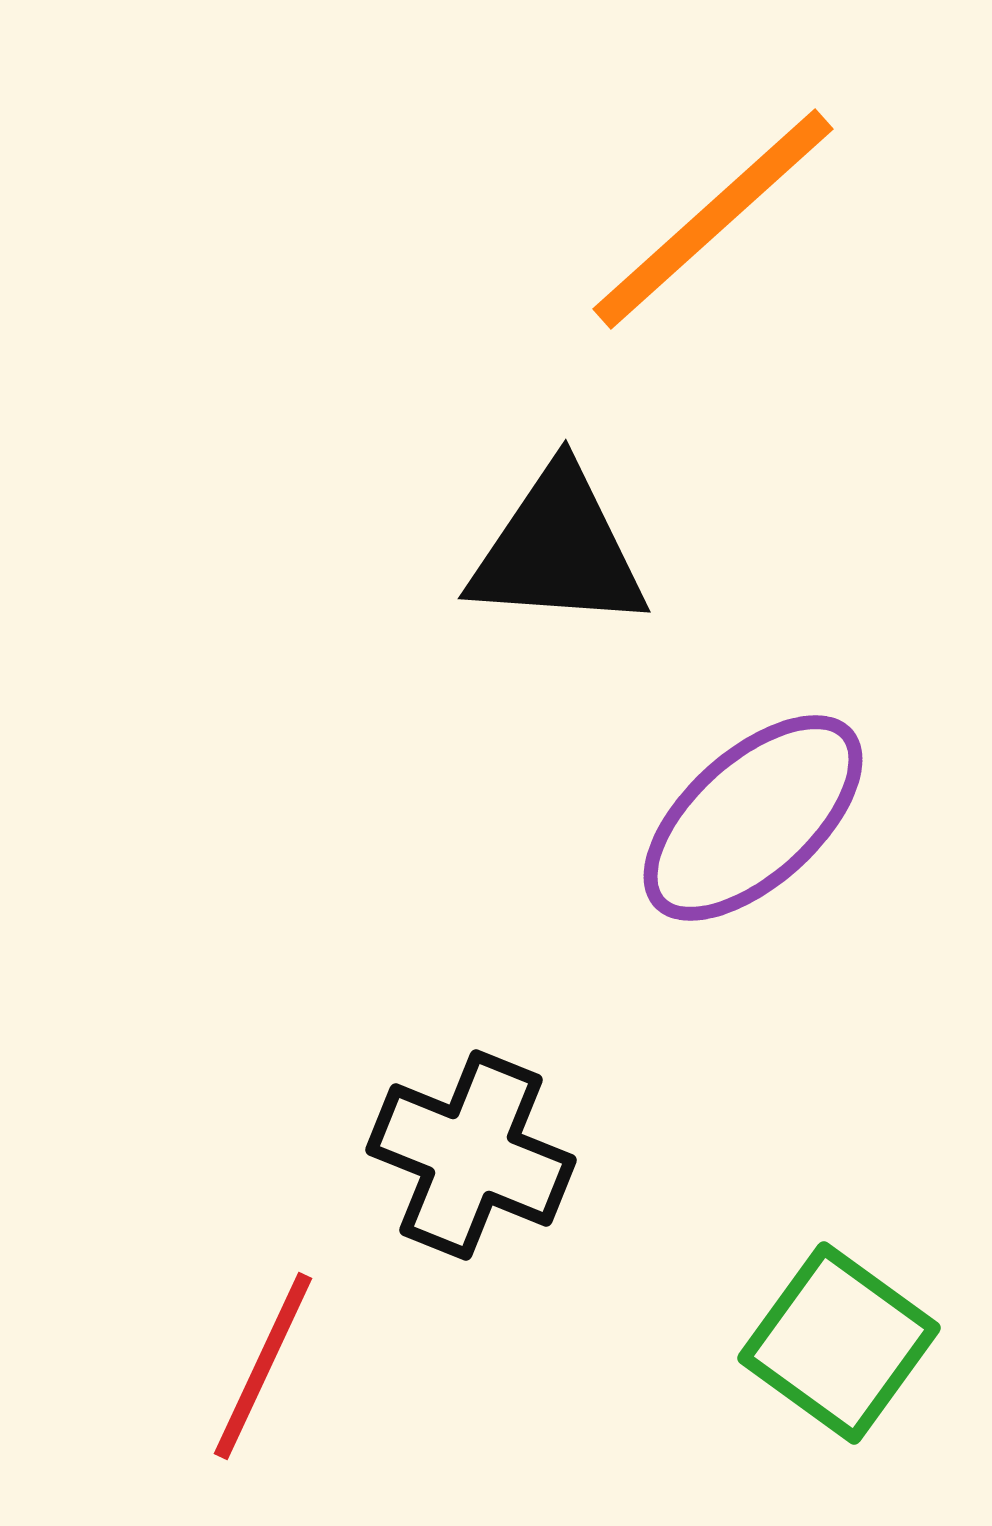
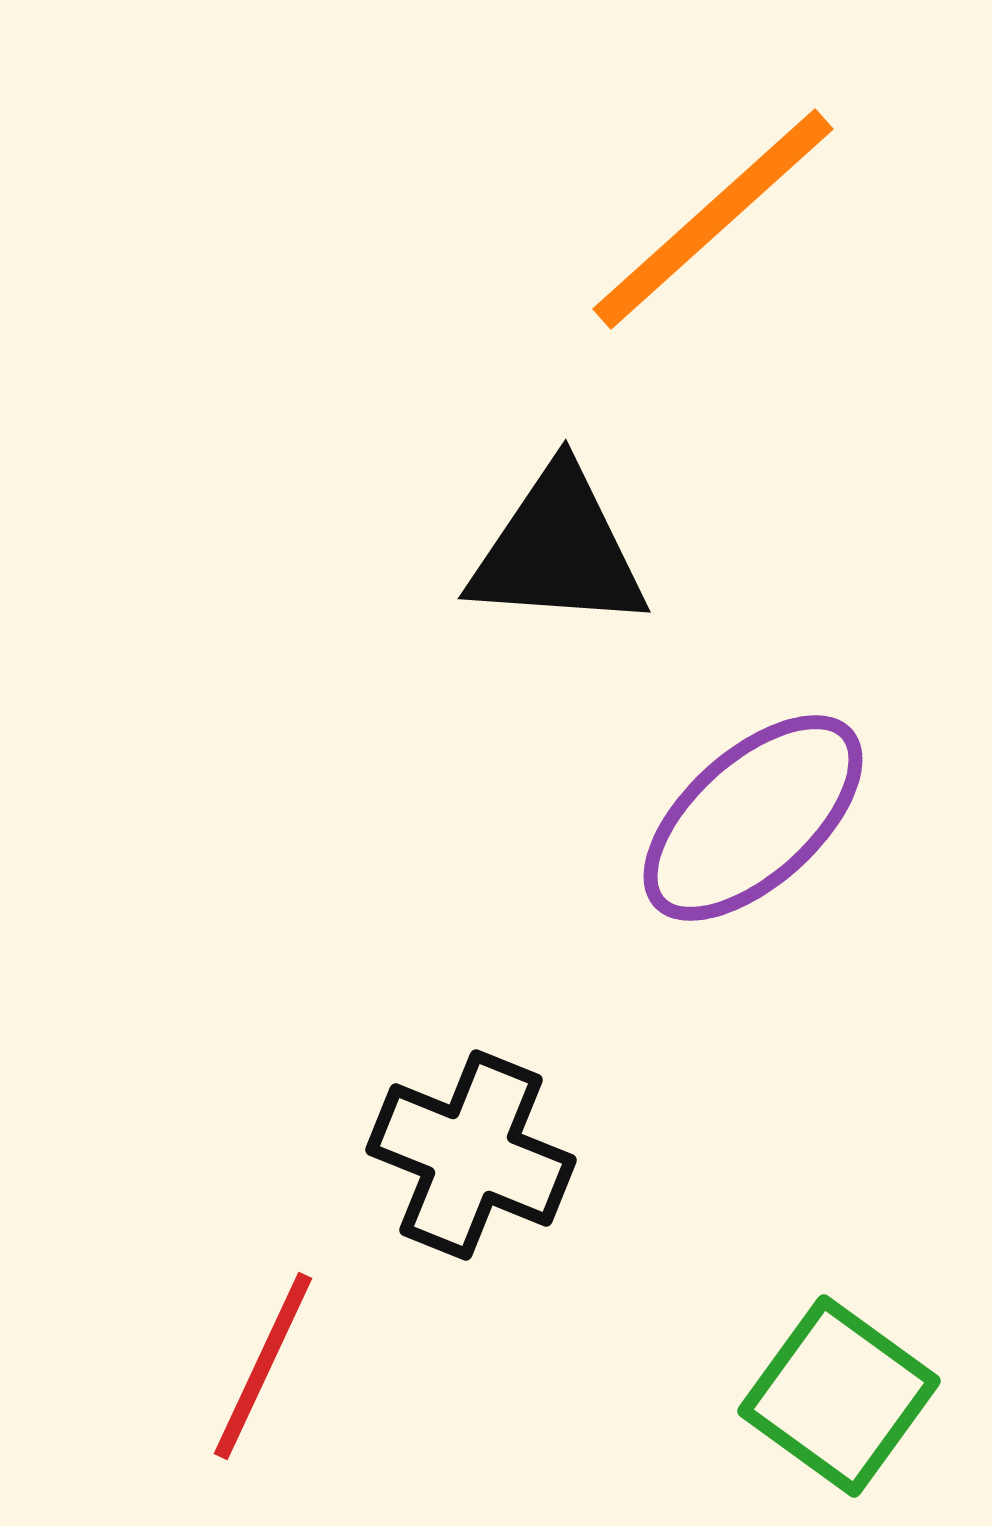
green square: moved 53 px down
